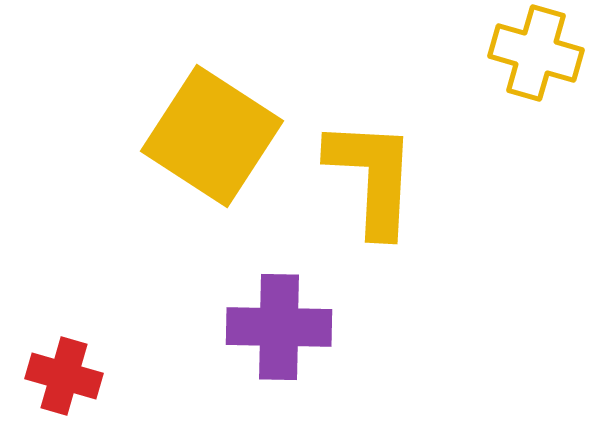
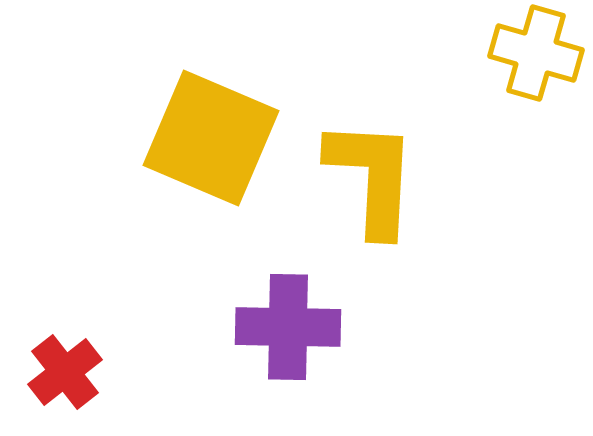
yellow square: moved 1 px left, 2 px down; rotated 10 degrees counterclockwise
purple cross: moved 9 px right
red cross: moved 1 px right, 4 px up; rotated 36 degrees clockwise
